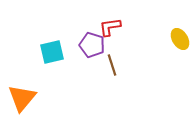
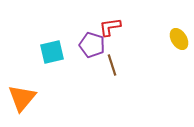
yellow ellipse: moved 1 px left
